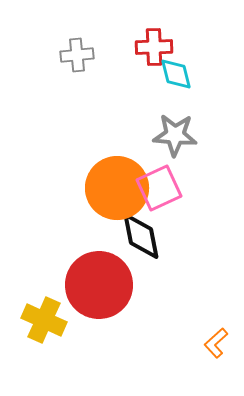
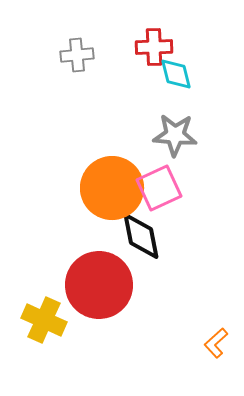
orange circle: moved 5 px left
